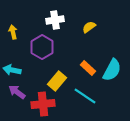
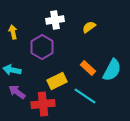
yellow rectangle: rotated 24 degrees clockwise
